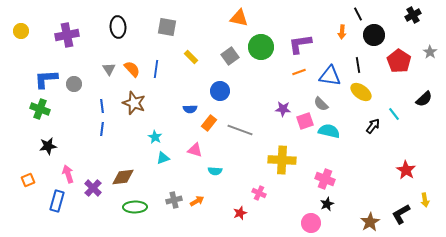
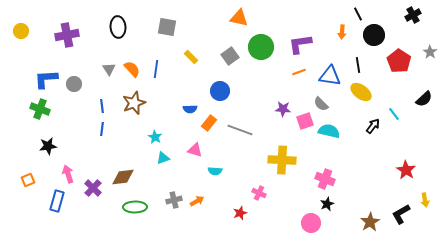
brown star at (134, 103): rotated 30 degrees clockwise
